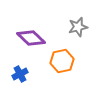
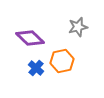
purple diamond: moved 1 px left
blue cross: moved 16 px right, 6 px up; rotated 21 degrees counterclockwise
